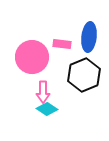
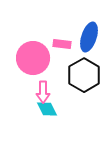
blue ellipse: rotated 12 degrees clockwise
pink circle: moved 1 px right, 1 px down
black hexagon: rotated 8 degrees counterclockwise
cyan diamond: rotated 30 degrees clockwise
